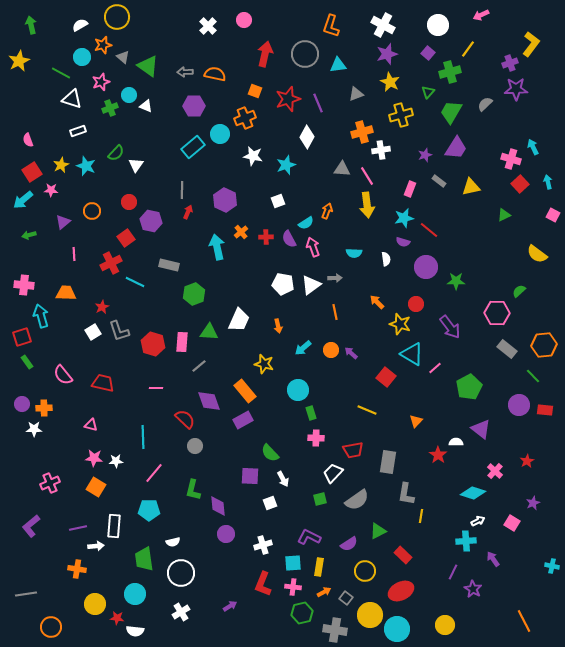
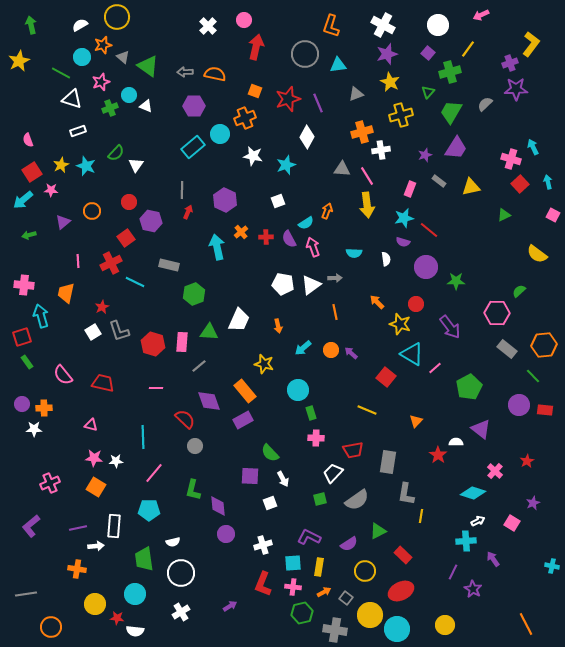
red arrow at (265, 54): moved 9 px left, 7 px up
pink line at (74, 254): moved 4 px right, 7 px down
orange trapezoid at (66, 293): rotated 80 degrees counterclockwise
orange line at (524, 621): moved 2 px right, 3 px down
